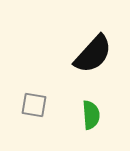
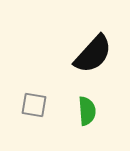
green semicircle: moved 4 px left, 4 px up
